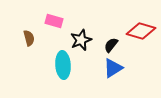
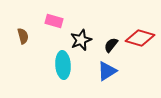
red diamond: moved 1 px left, 7 px down
brown semicircle: moved 6 px left, 2 px up
blue triangle: moved 6 px left, 3 px down
